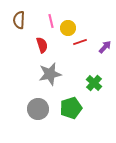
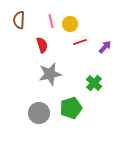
yellow circle: moved 2 px right, 4 px up
gray circle: moved 1 px right, 4 px down
